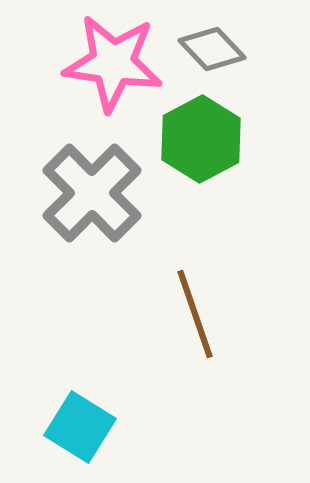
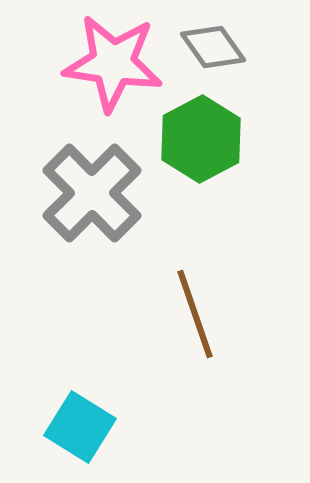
gray diamond: moved 1 px right, 2 px up; rotated 8 degrees clockwise
